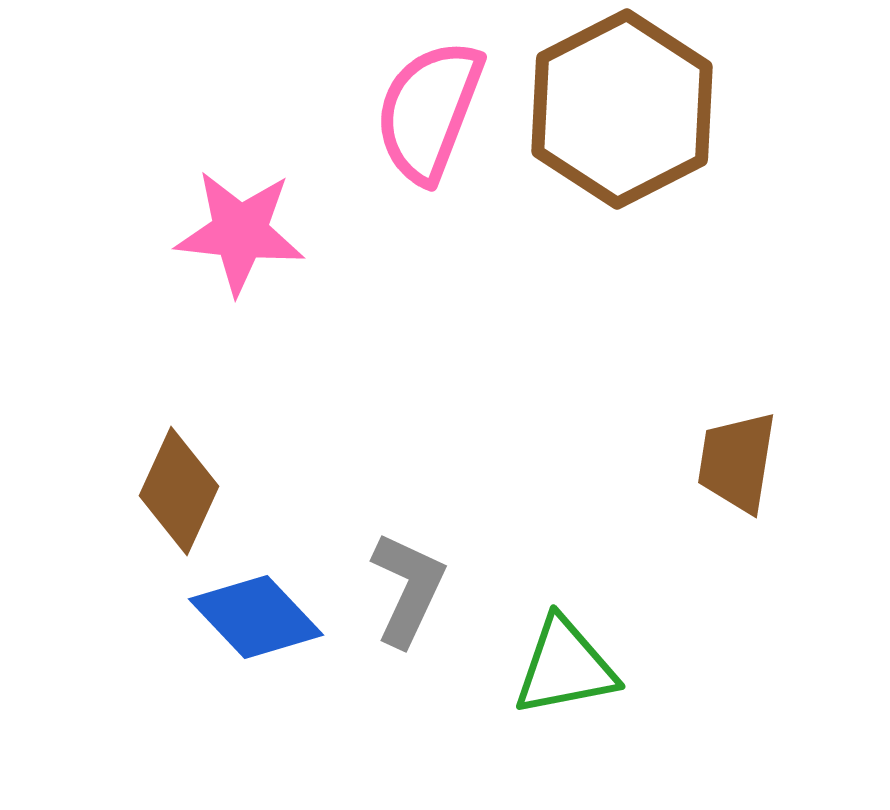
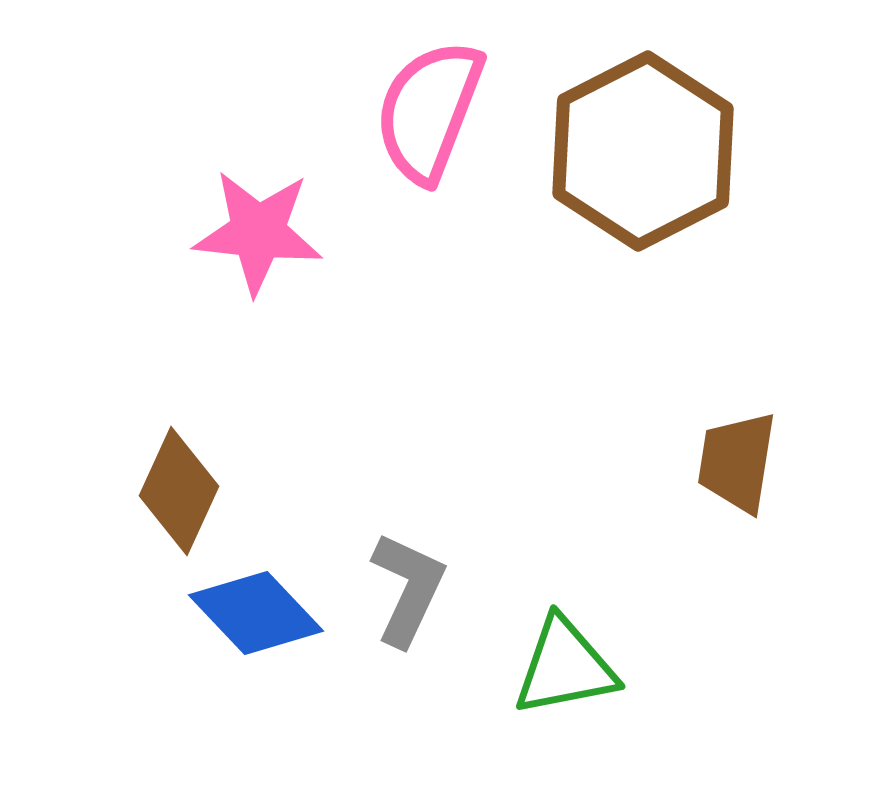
brown hexagon: moved 21 px right, 42 px down
pink star: moved 18 px right
blue diamond: moved 4 px up
